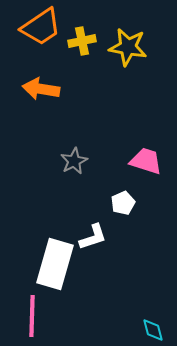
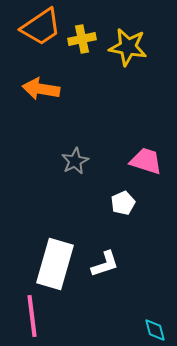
yellow cross: moved 2 px up
gray star: moved 1 px right
white L-shape: moved 12 px right, 27 px down
pink line: rotated 9 degrees counterclockwise
cyan diamond: moved 2 px right
